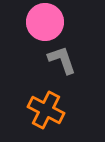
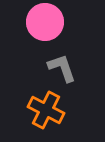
gray L-shape: moved 8 px down
